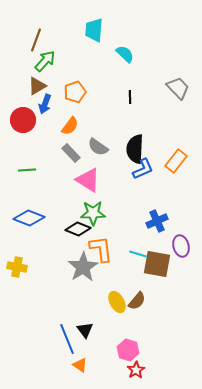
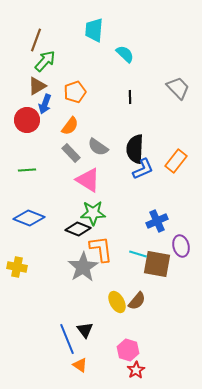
red circle: moved 4 px right
